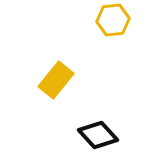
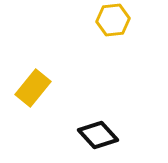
yellow rectangle: moved 23 px left, 8 px down
